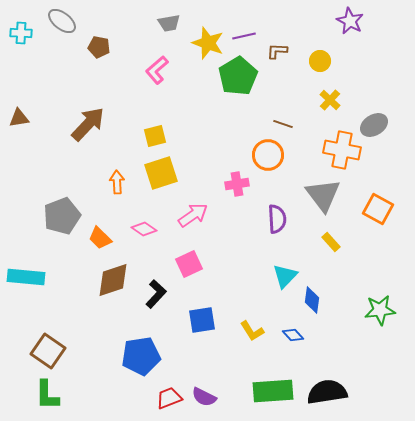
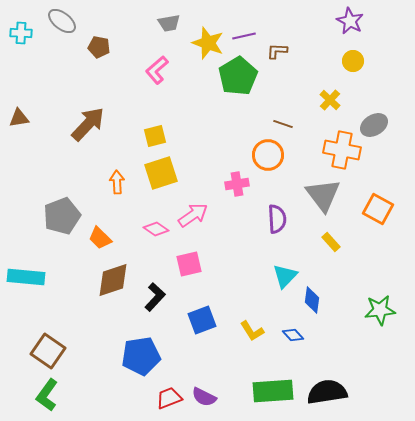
yellow circle at (320, 61): moved 33 px right
pink diamond at (144, 229): moved 12 px right
pink square at (189, 264): rotated 12 degrees clockwise
black L-shape at (156, 294): moved 1 px left, 3 px down
blue square at (202, 320): rotated 12 degrees counterclockwise
green L-shape at (47, 395): rotated 36 degrees clockwise
